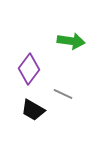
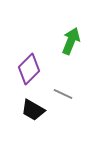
green arrow: rotated 76 degrees counterclockwise
purple diamond: rotated 8 degrees clockwise
